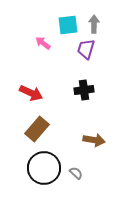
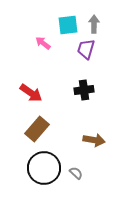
red arrow: rotated 10 degrees clockwise
